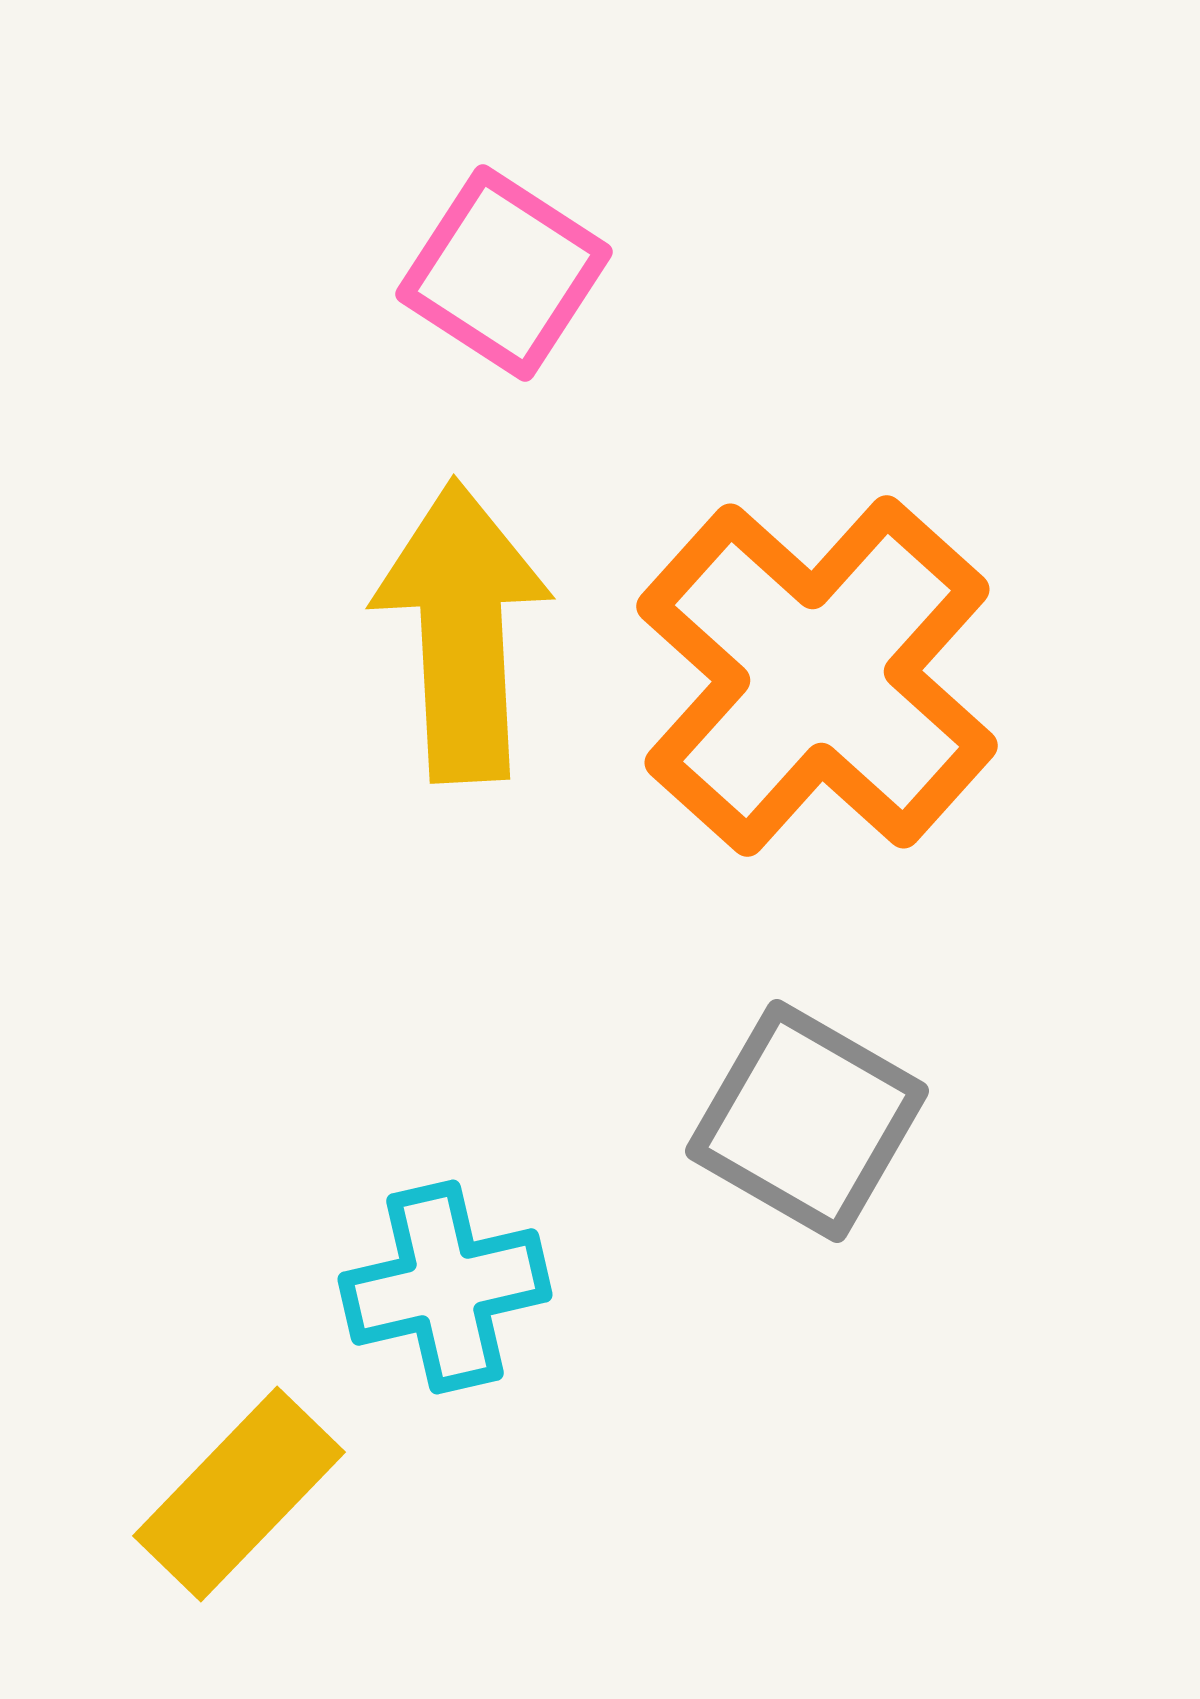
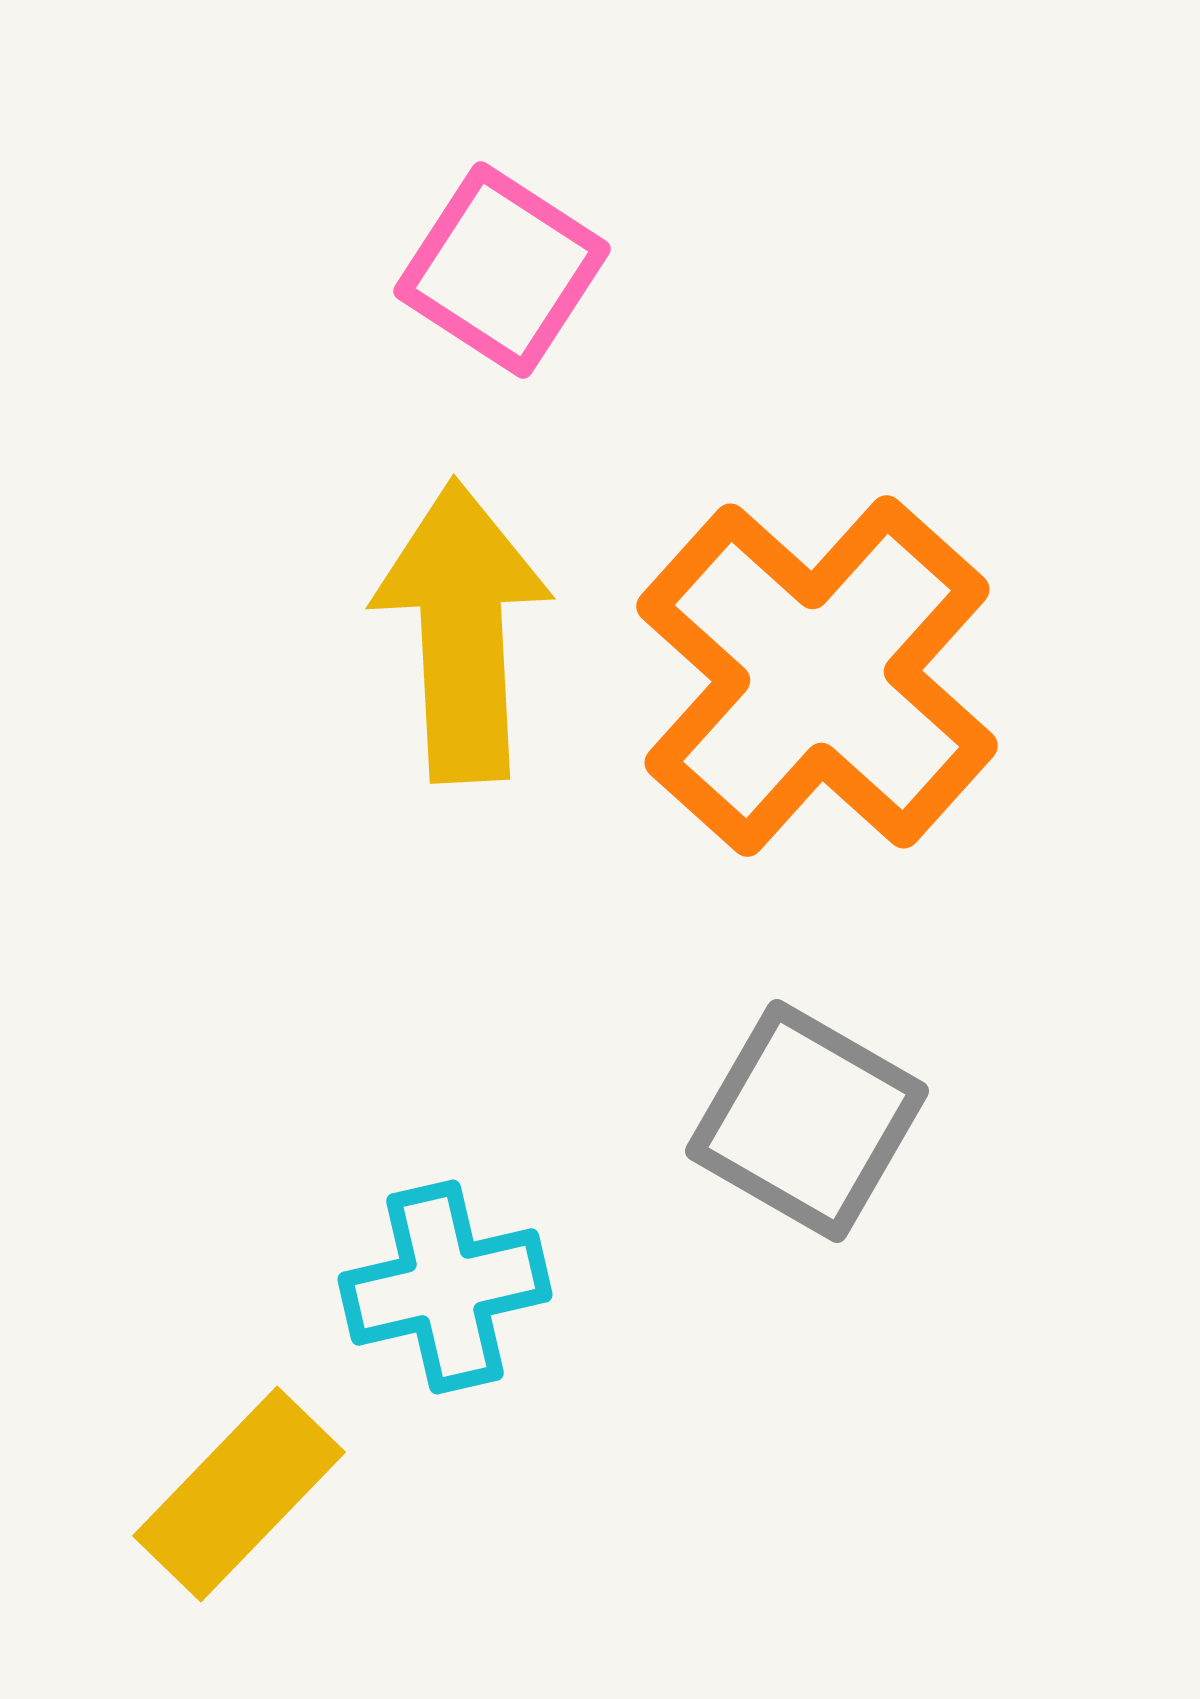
pink square: moved 2 px left, 3 px up
